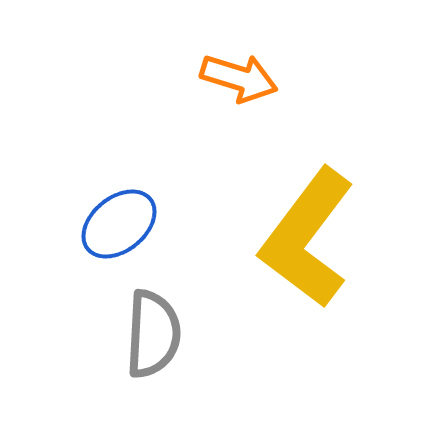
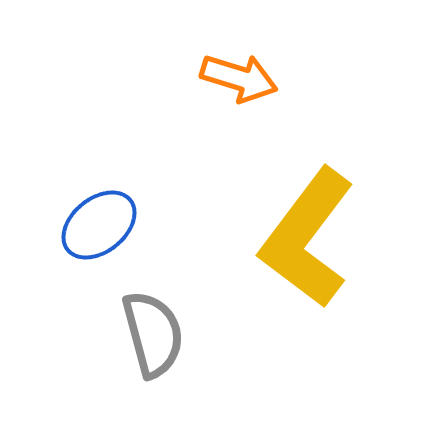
blue ellipse: moved 20 px left, 1 px down
gray semicircle: rotated 18 degrees counterclockwise
